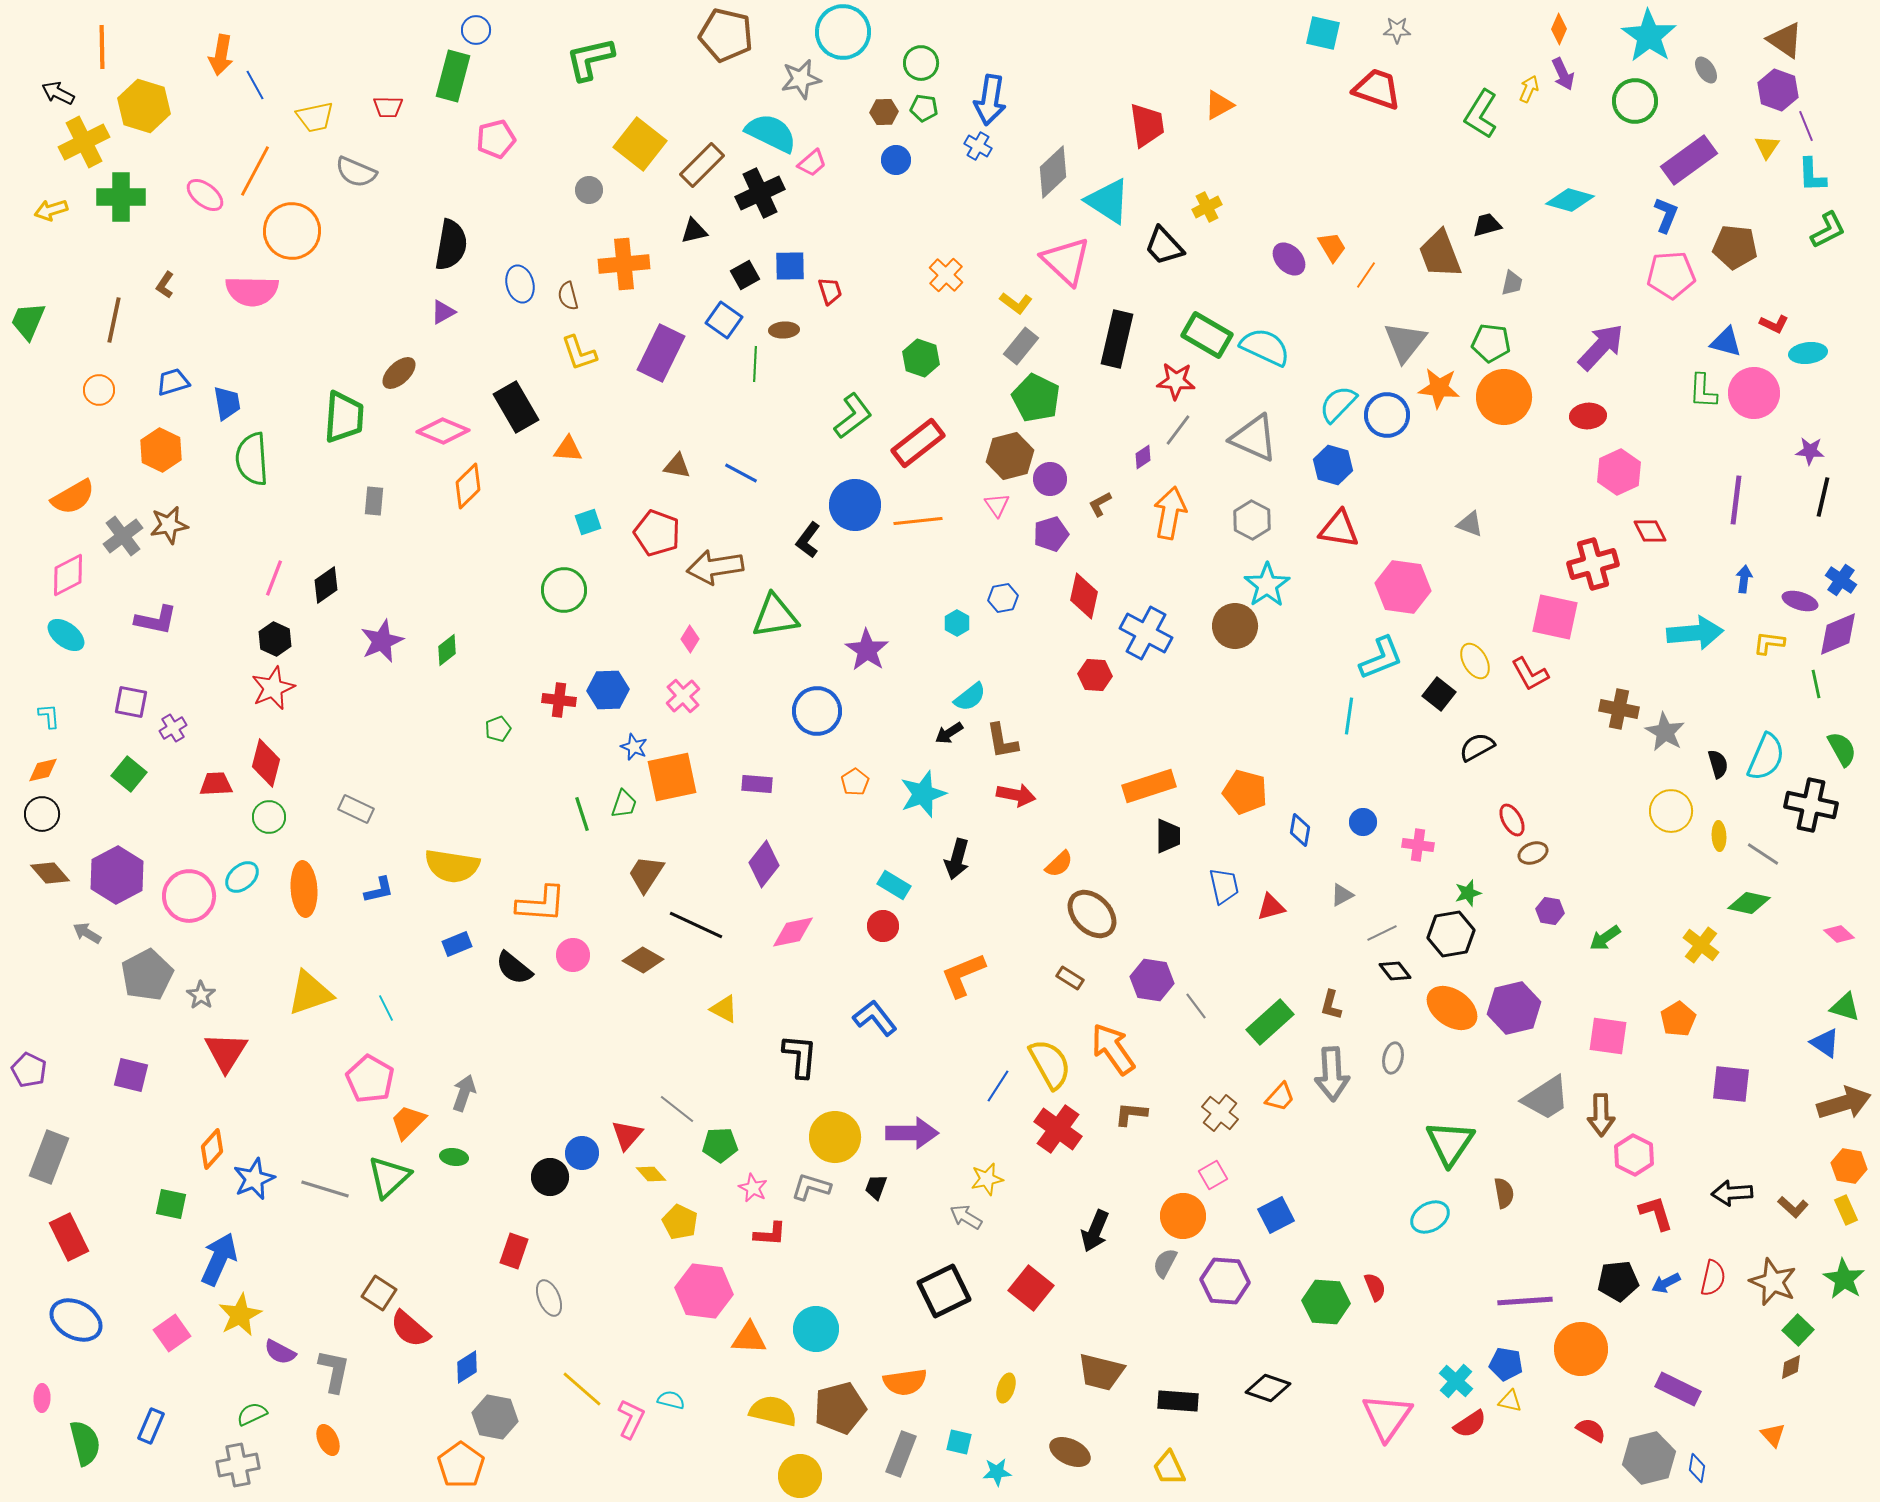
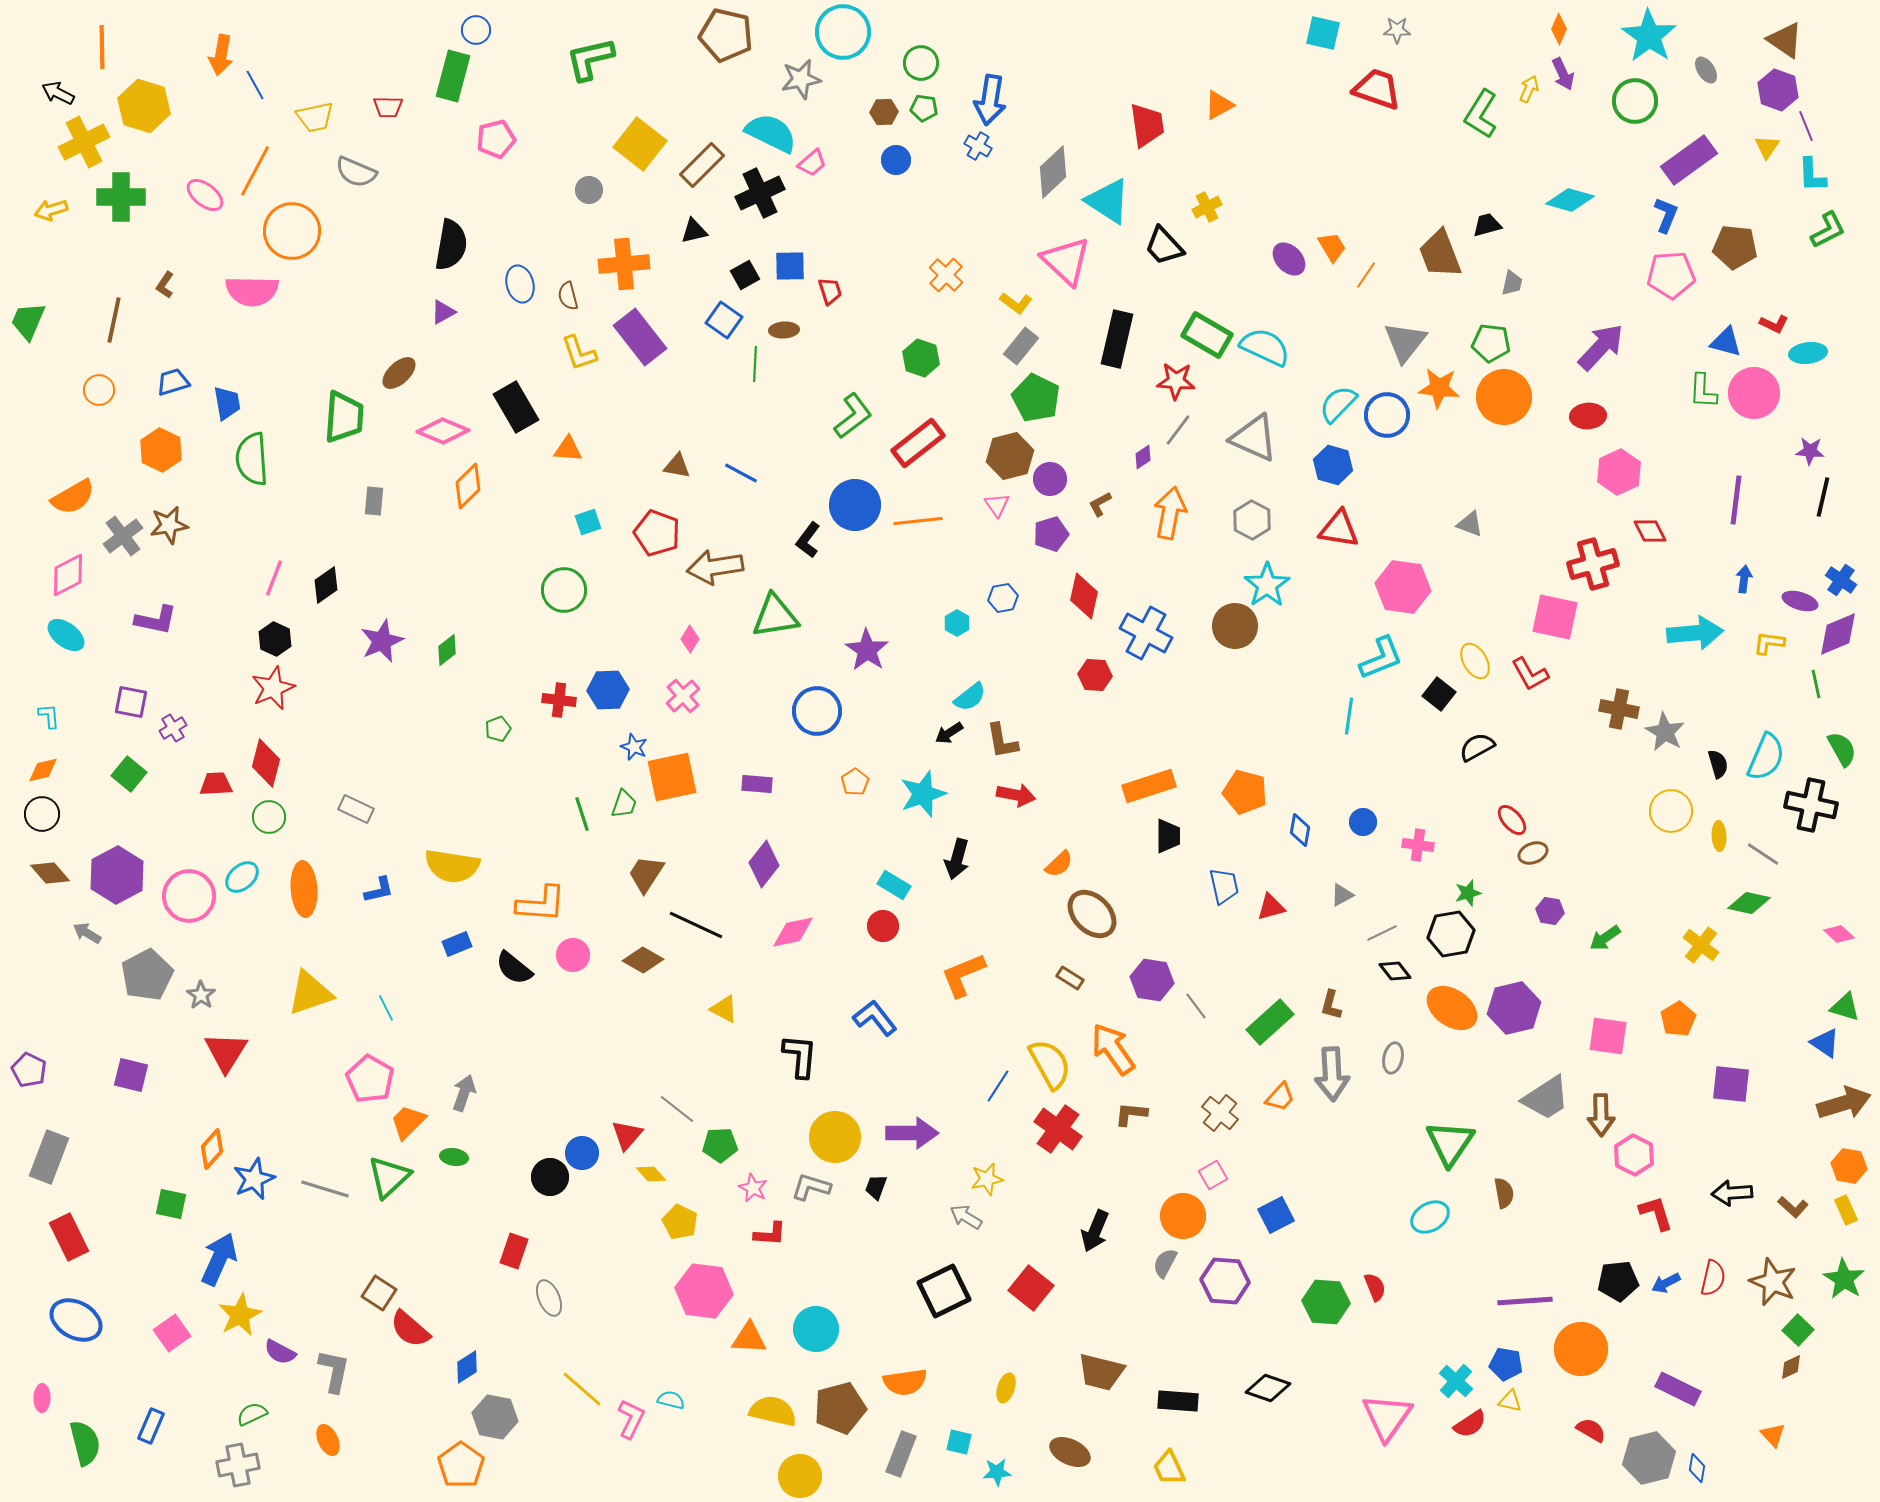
purple rectangle at (661, 353): moved 21 px left, 16 px up; rotated 64 degrees counterclockwise
red ellipse at (1512, 820): rotated 12 degrees counterclockwise
